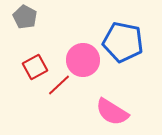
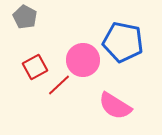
pink semicircle: moved 3 px right, 6 px up
